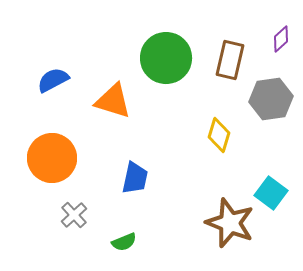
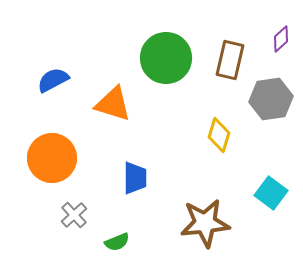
orange triangle: moved 3 px down
blue trapezoid: rotated 12 degrees counterclockwise
brown star: moved 25 px left; rotated 27 degrees counterclockwise
green semicircle: moved 7 px left
